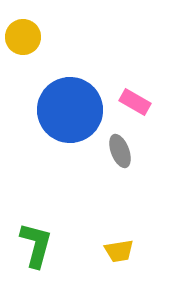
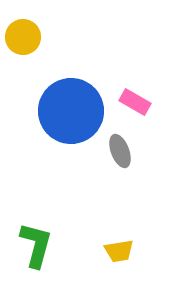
blue circle: moved 1 px right, 1 px down
